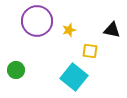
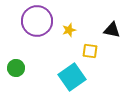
green circle: moved 2 px up
cyan square: moved 2 px left; rotated 16 degrees clockwise
